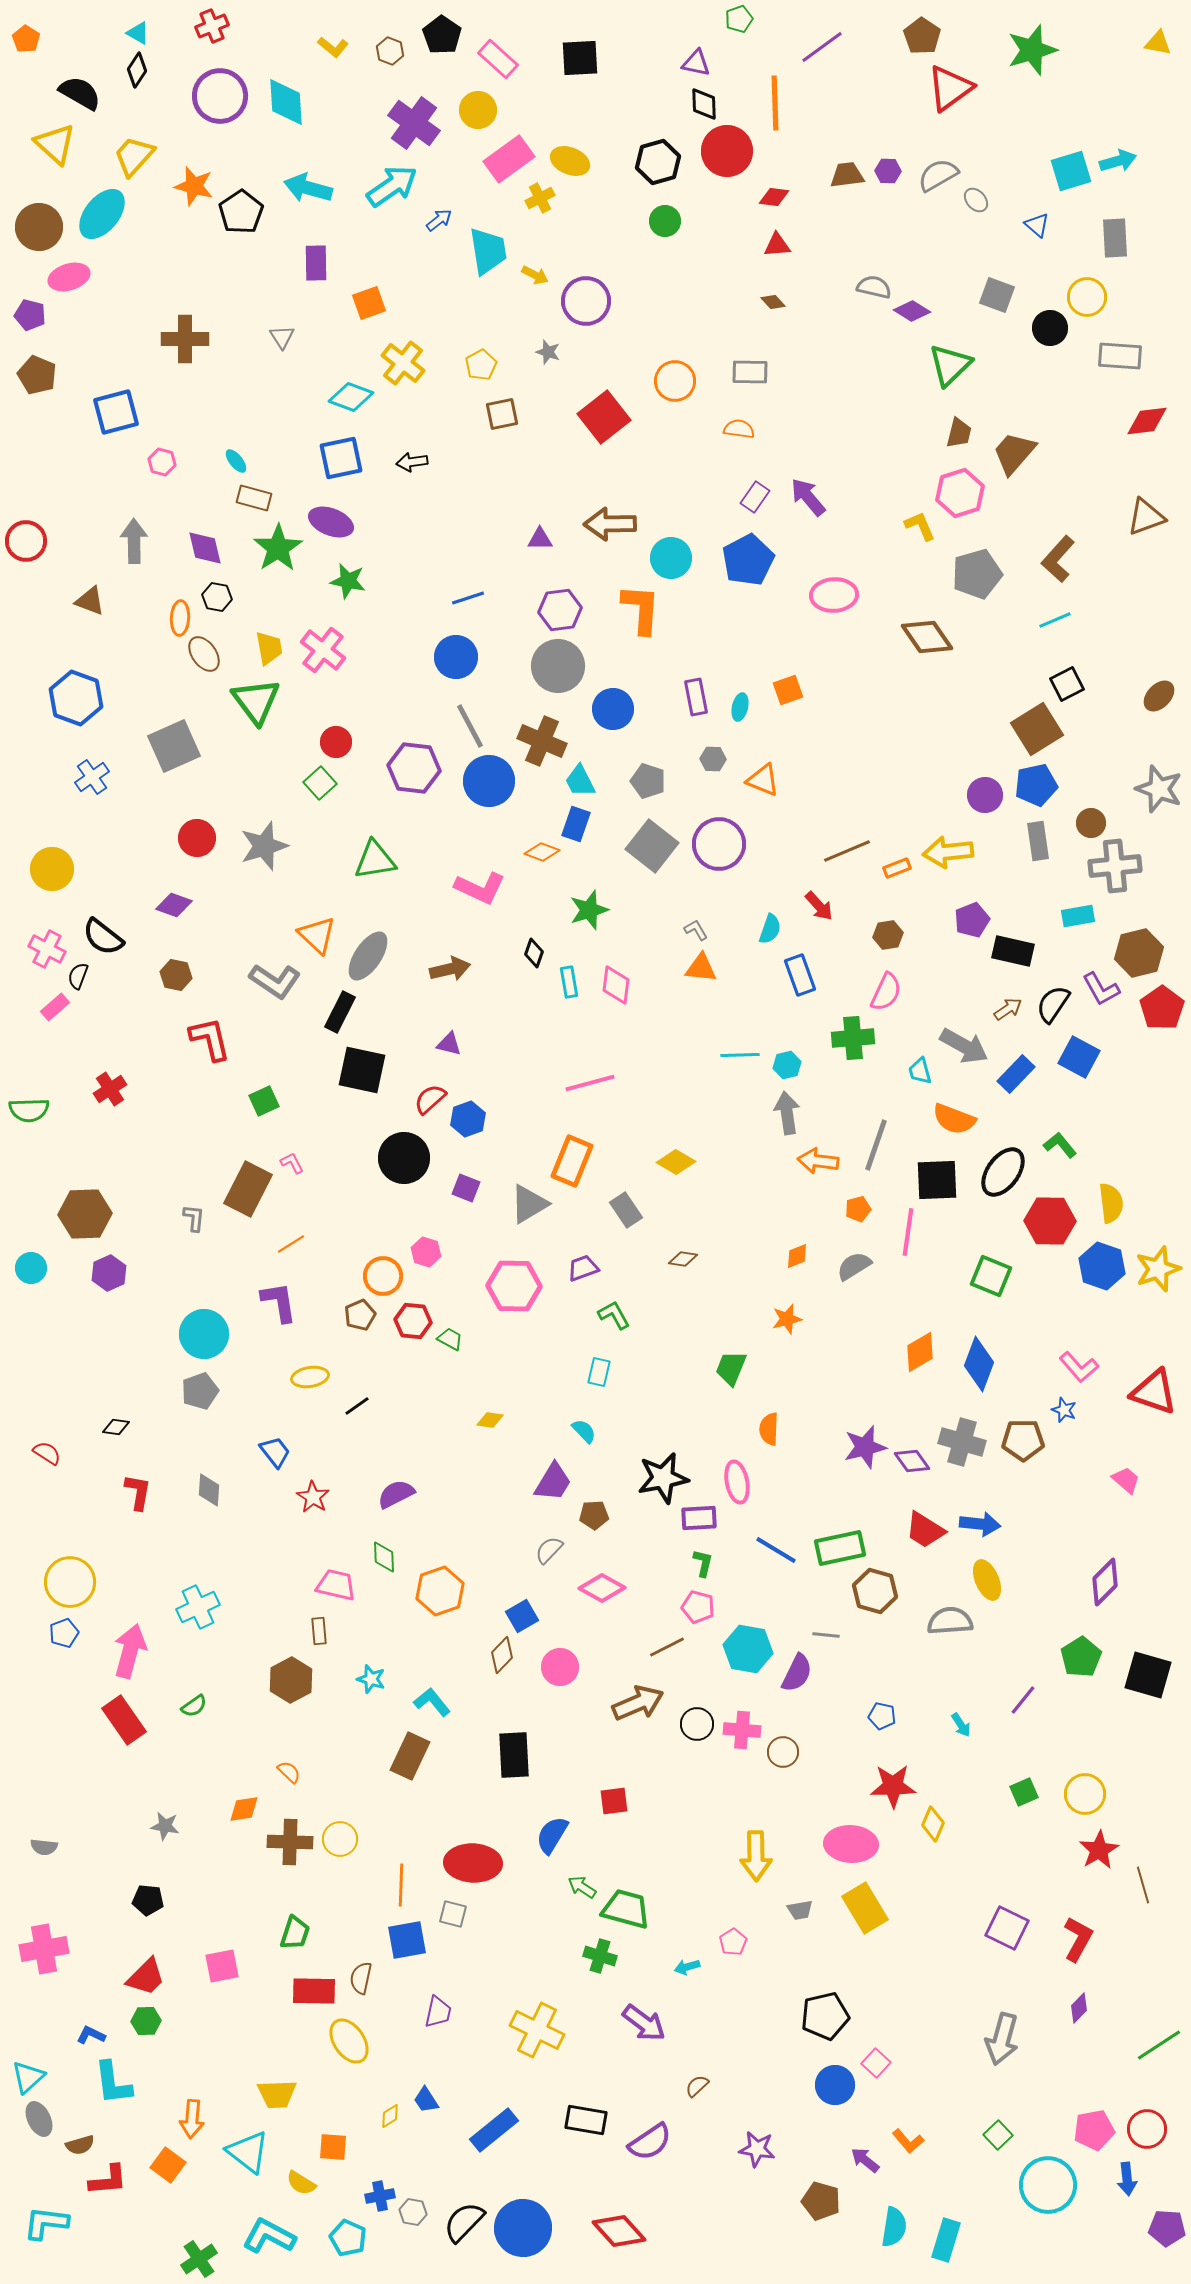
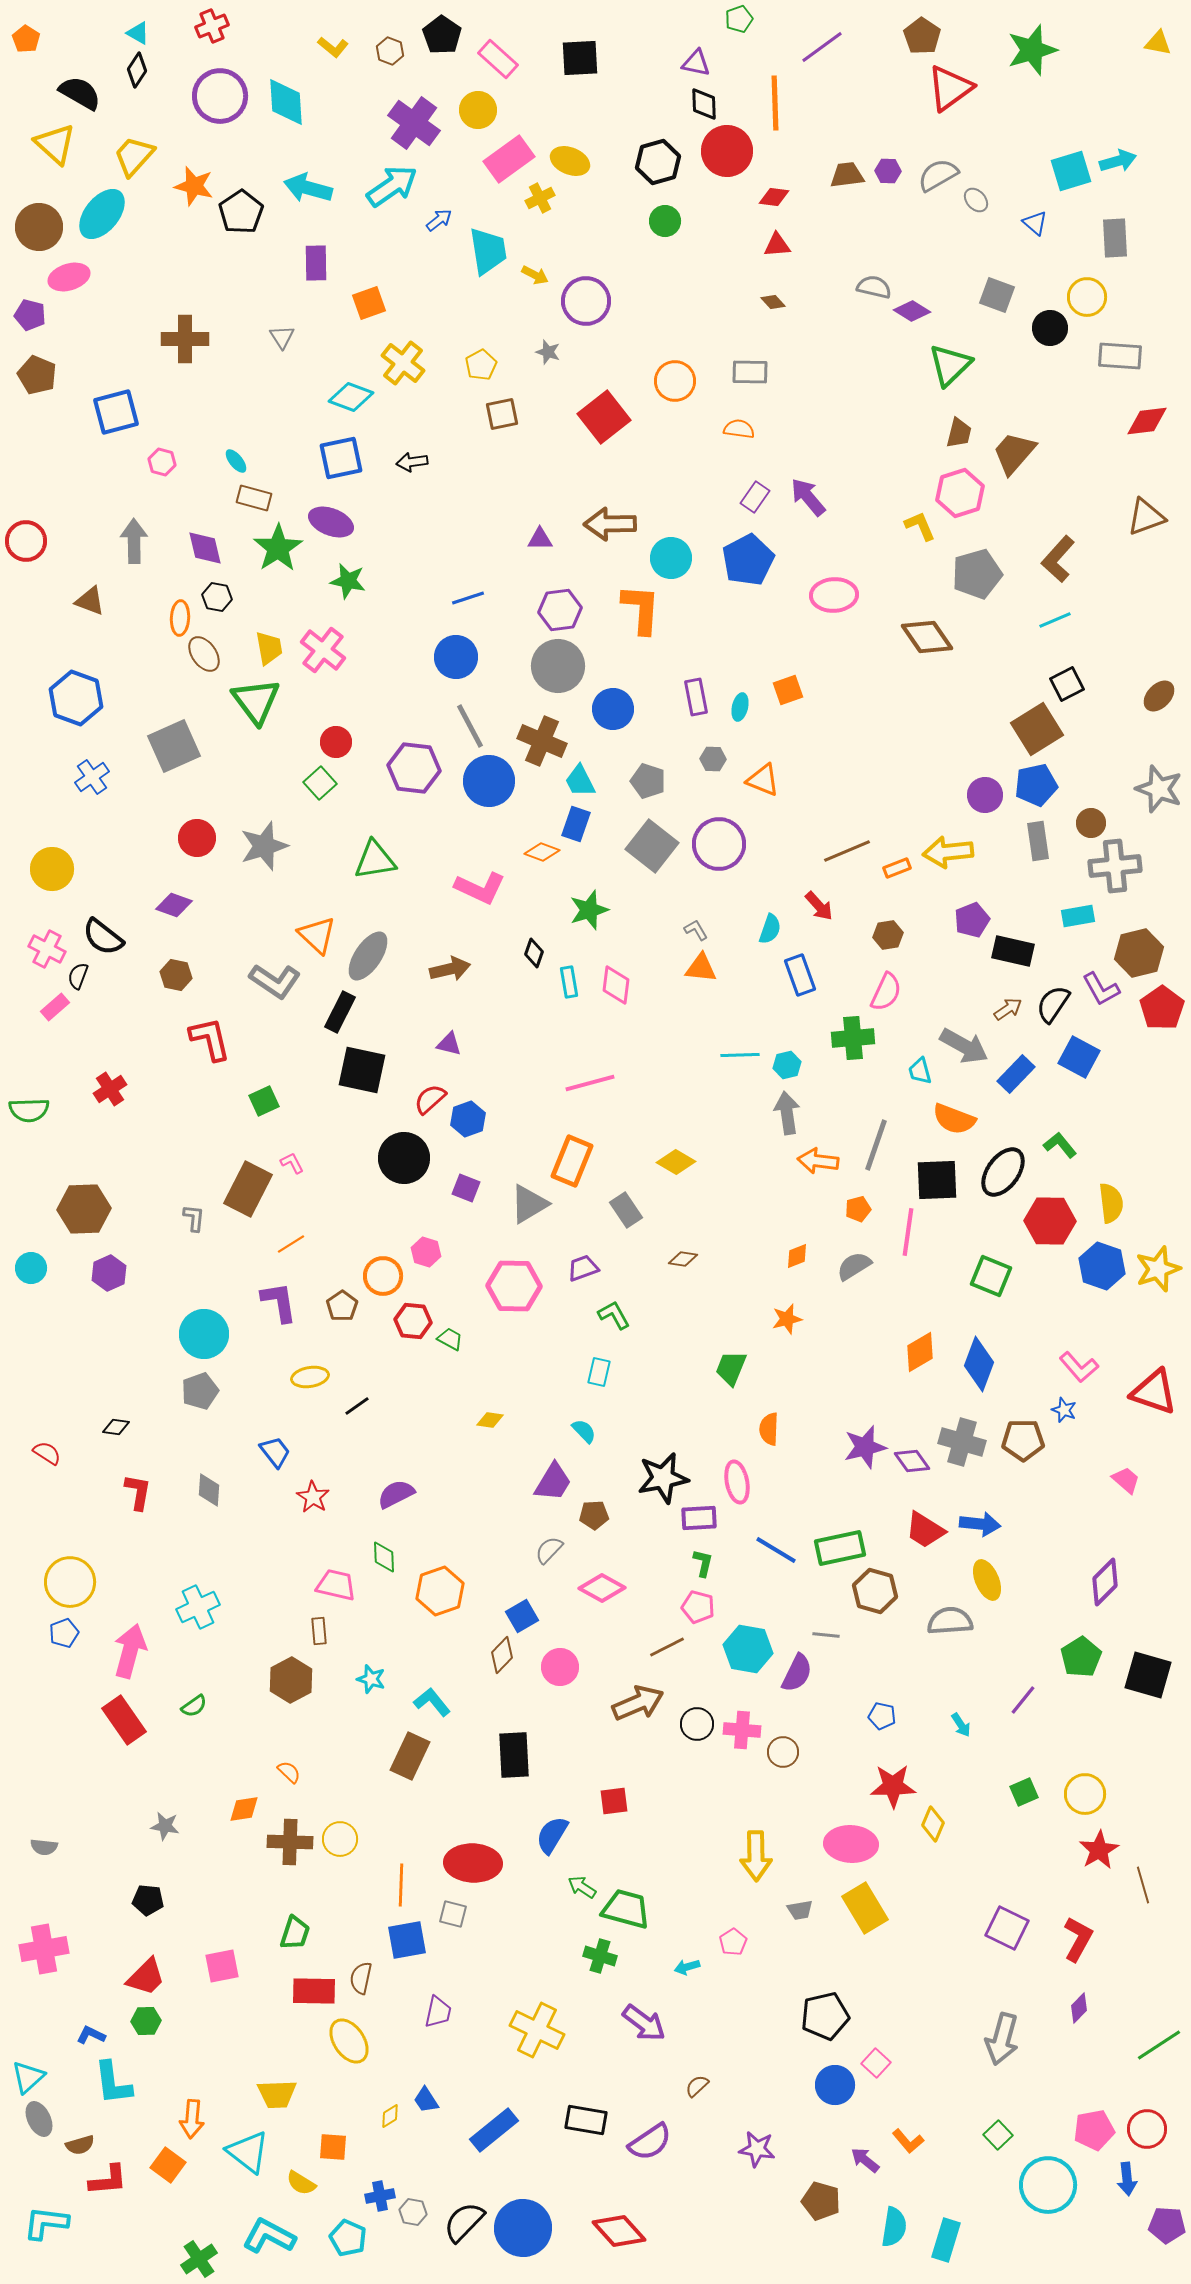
blue triangle at (1037, 225): moved 2 px left, 2 px up
brown hexagon at (85, 1214): moved 1 px left, 5 px up
brown pentagon at (360, 1315): moved 18 px left, 9 px up; rotated 12 degrees counterclockwise
purple pentagon at (1167, 2228): moved 3 px up
